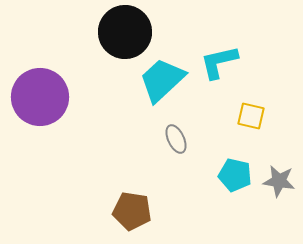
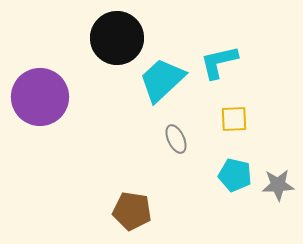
black circle: moved 8 px left, 6 px down
yellow square: moved 17 px left, 3 px down; rotated 16 degrees counterclockwise
gray star: moved 1 px left, 4 px down; rotated 12 degrees counterclockwise
